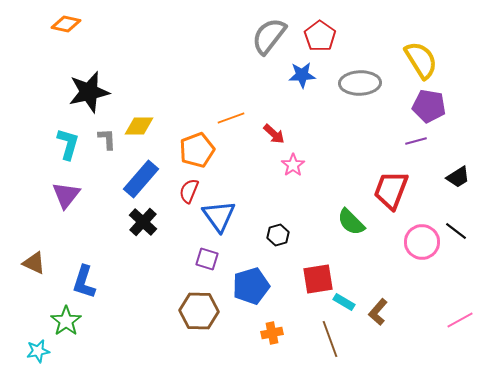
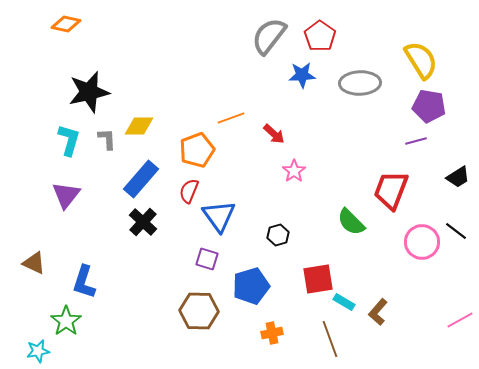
cyan L-shape: moved 1 px right, 4 px up
pink star: moved 1 px right, 6 px down
